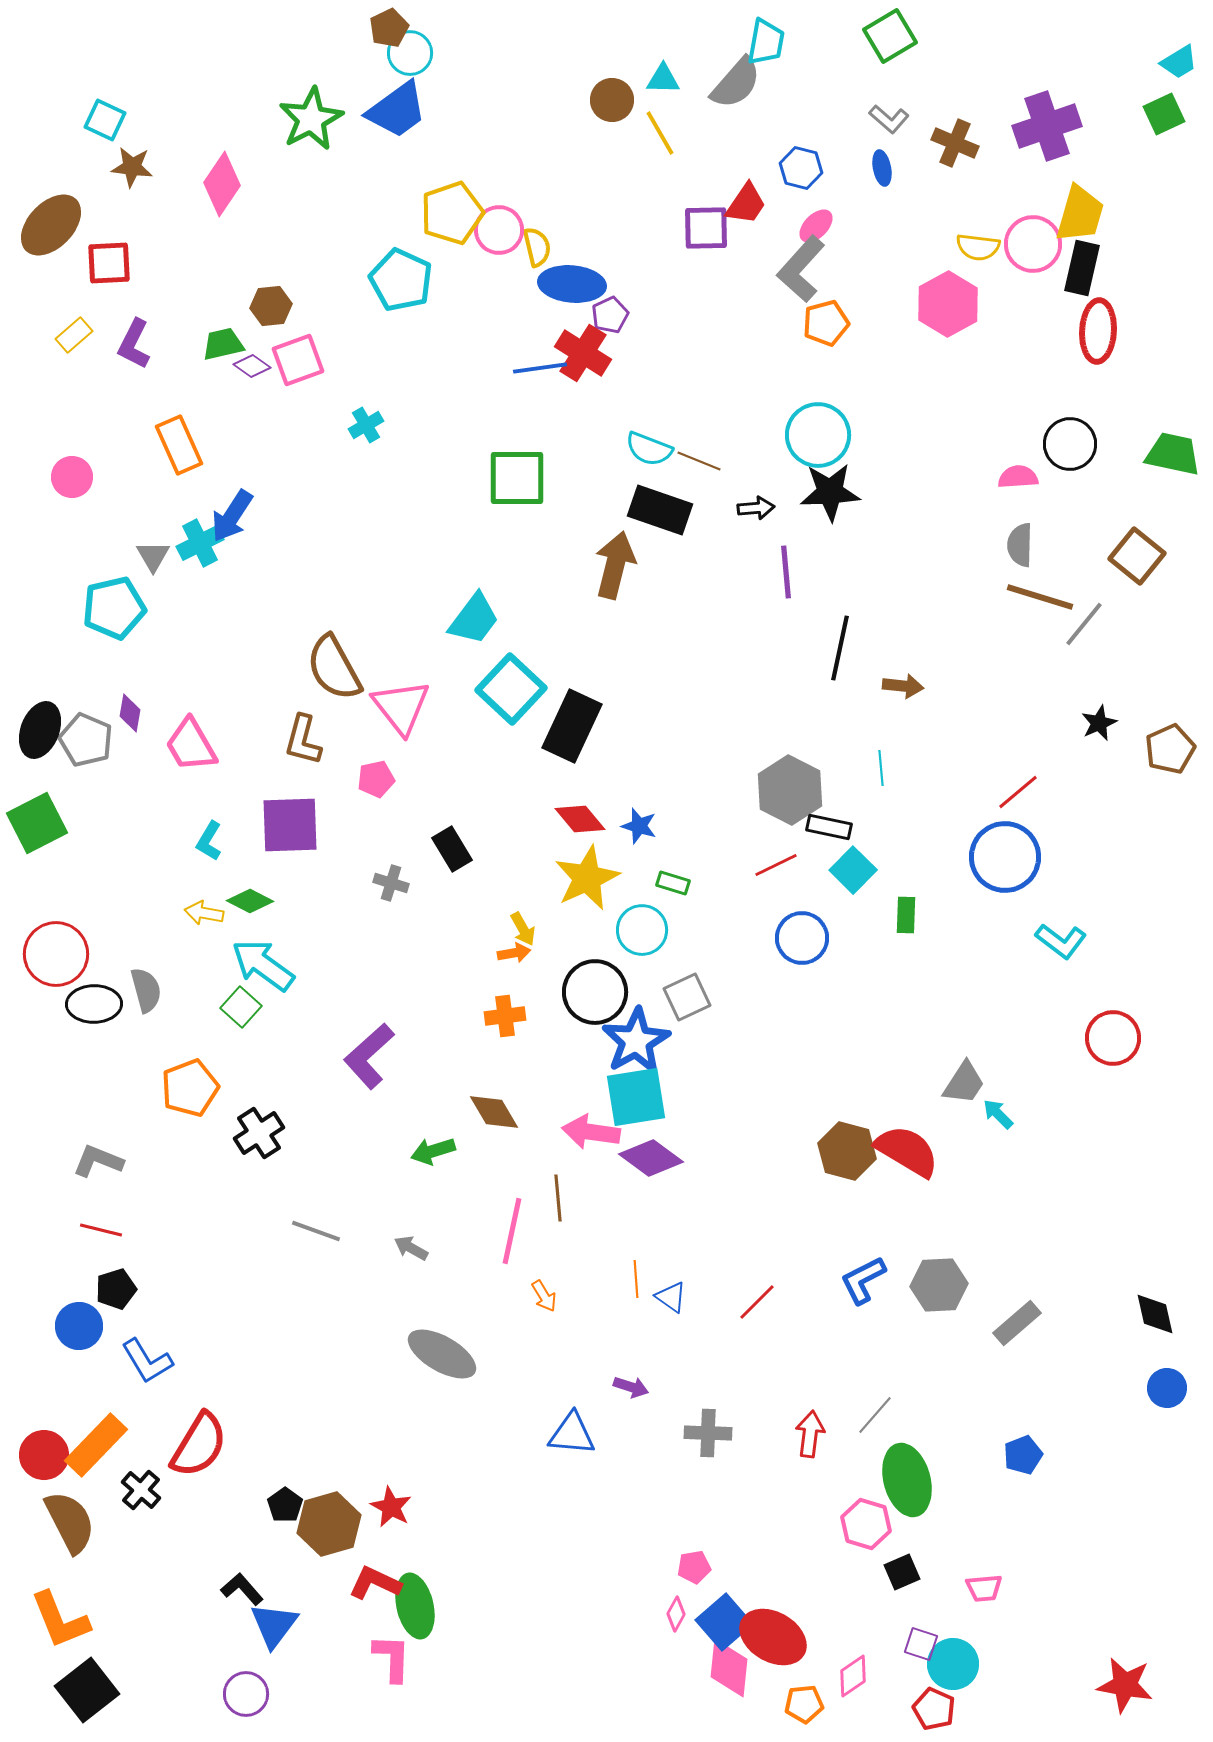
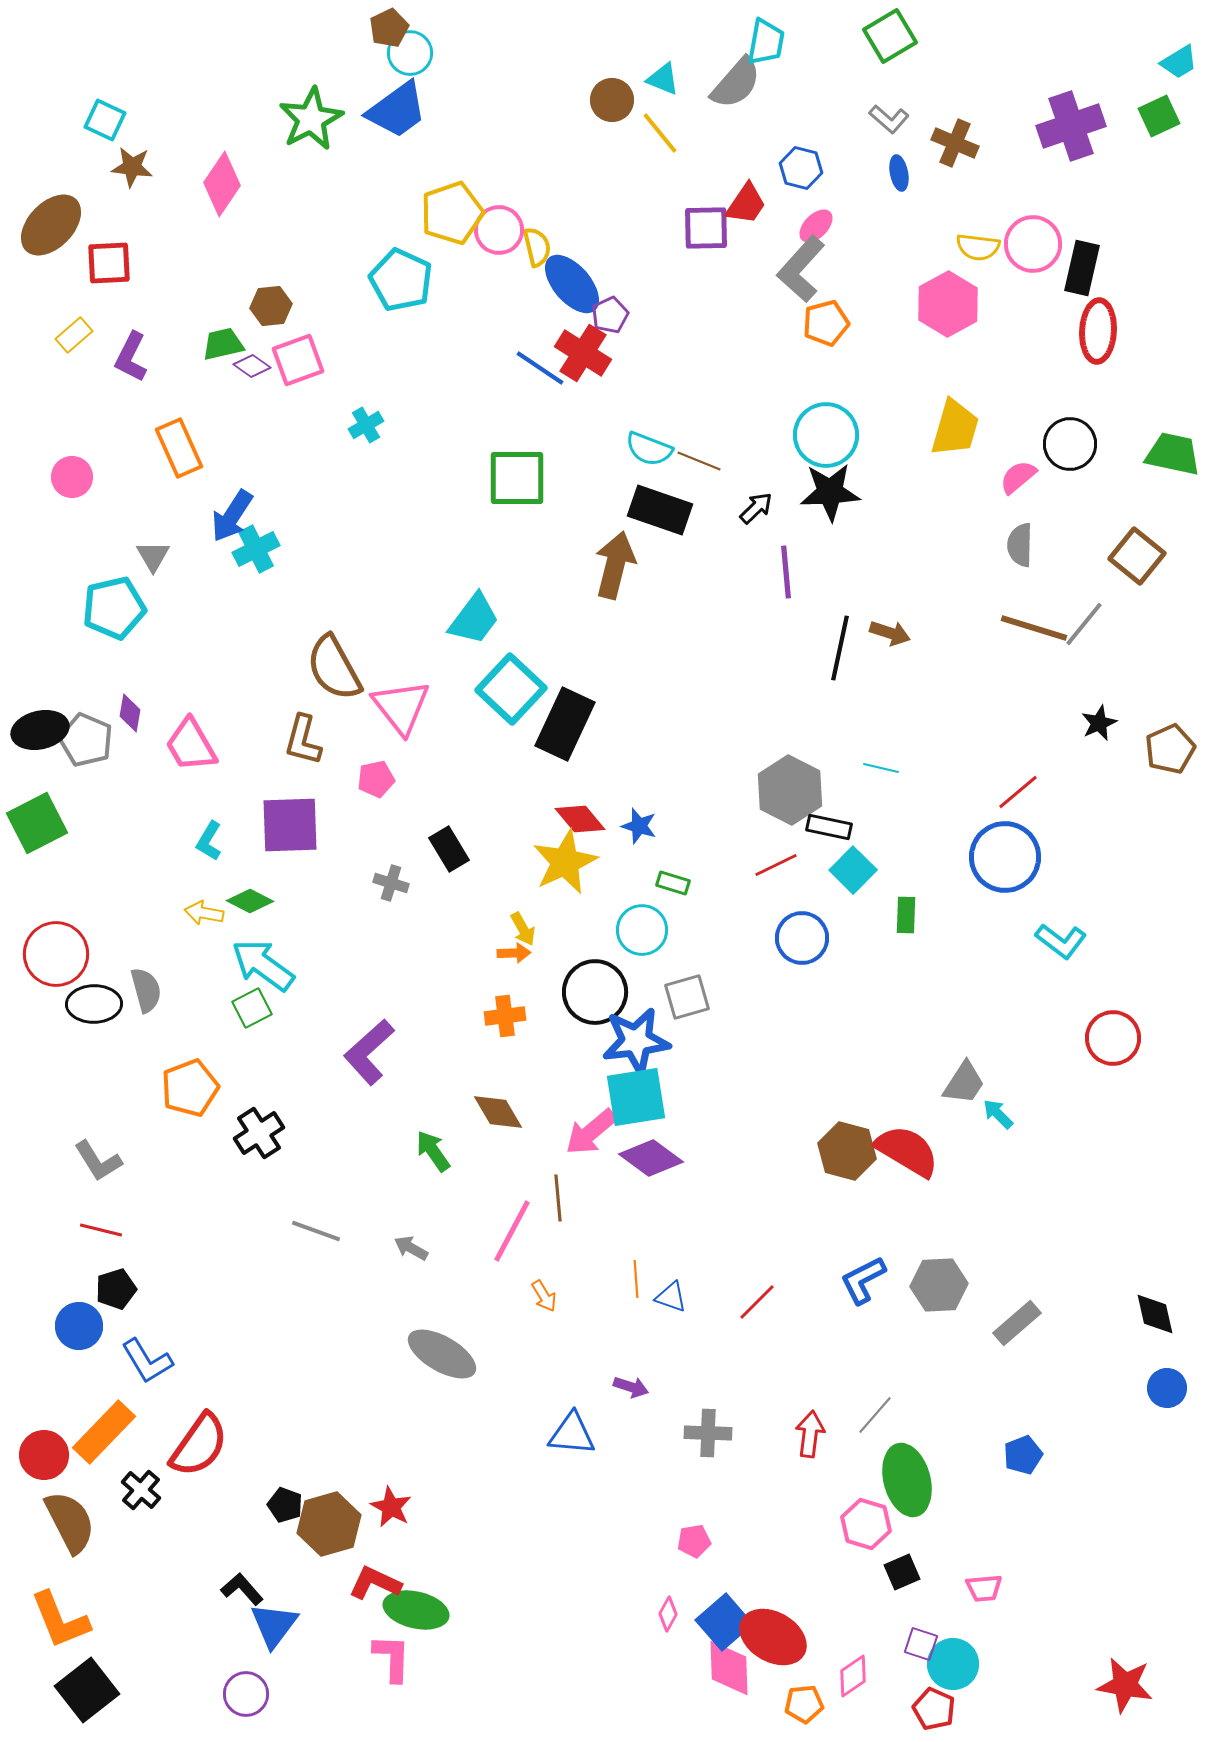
cyan triangle at (663, 79): rotated 21 degrees clockwise
green square at (1164, 114): moved 5 px left, 2 px down
purple cross at (1047, 126): moved 24 px right
yellow line at (660, 133): rotated 9 degrees counterclockwise
blue ellipse at (882, 168): moved 17 px right, 5 px down
yellow trapezoid at (1080, 214): moved 125 px left, 214 px down
blue ellipse at (572, 284): rotated 44 degrees clockwise
purple L-shape at (134, 344): moved 3 px left, 13 px down
blue line at (540, 368): rotated 42 degrees clockwise
cyan circle at (818, 435): moved 8 px right
orange rectangle at (179, 445): moved 3 px down
pink semicircle at (1018, 477): rotated 36 degrees counterclockwise
black arrow at (756, 508): rotated 39 degrees counterclockwise
cyan cross at (200, 543): moved 56 px right, 6 px down
brown line at (1040, 597): moved 6 px left, 31 px down
brown arrow at (903, 686): moved 13 px left, 53 px up; rotated 12 degrees clockwise
black rectangle at (572, 726): moved 7 px left, 2 px up
black ellipse at (40, 730): rotated 56 degrees clockwise
cyan line at (881, 768): rotated 72 degrees counterclockwise
black rectangle at (452, 849): moved 3 px left
yellow star at (587, 878): moved 22 px left, 16 px up
orange arrow at (514, 953): rotated 8 degrees clockwise
gray square at (687, 997): rotated 9 degrees clockwise
green square at (241, 1007): moved 11 px right, 1 px down; rotated 21 degrees clockwise
blue star at (636, 1041): rotated 22 degrees clockwise
purple L-shape at (369, 1056): moved 4 px up
brown diamond at (494, 1112): moved 4 px right
pink arrow at (591, 1132): rotated 48 degrees counterclockwise
green arrow at (433, 1151): rotated 72 degrees clockwise
gray L-shape at (98, 1161): rotated 144 degrees counterclockwise
pink line at (512, 1231): rotated 16 degrees clockwise
blue triangle at (671, 1297): rotated 16 degrees counterclockwise
orange rectangle at (96, 1445): moved 8 px right, 13 px up
red semicircle at (199, 1445): rotated 4 degrees clockwise
black pentagon at (285, 1505): rotated 16 degrees counterclockwise
pink pentagon at (694, 1567): moved 26 px up
green ellipse at (415, 1606): moved 1 px right, 4 px down; rotated 64 degrees counterclockwise
pink diamond at (676, 1614): moved 8 px left
pink diamond at (729, 1668): rotated 8 degrees counterclockwise
